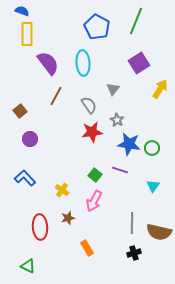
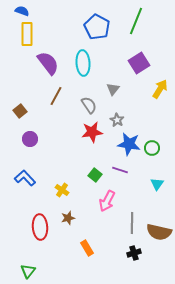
cyan triangle: moved 4 px right, 2 px up
pink arrow: moved 13 px right
green triangle: moved 5 px down; rotated 42 degrees clockwise
